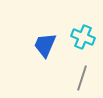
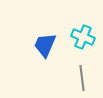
gray line: rotated 25 degrees counterclockwise
